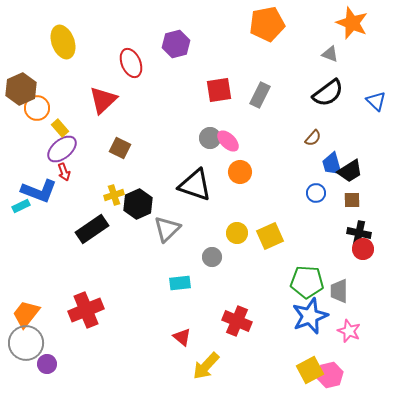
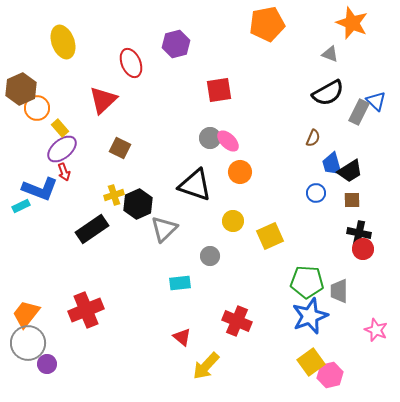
black semicircle at (328, 93): rotated 8 degrees clockwise
gray rectangle at (260, 95): moved 99 px right, 17 px down
brown semicircle at (313, 138): rotated 18 degrees counterclockwise
blue L-shape at (39, 191): moved 1 px right, 2 px up
gray triangle at (167, 229): moved 3 px left
yellow circle at (237, 233): moved 4 px left, 12 px up
gray circle at (212, 257): moved 2 px left, 1 px up
pink star at (349, 331): moved 27 px right, 1 px up
gray circle at (26, 343): moved 2 px right
yellow square at (310, 370): moved 1 px right, 8 px up; rotated 8 degrees counterclockwise
